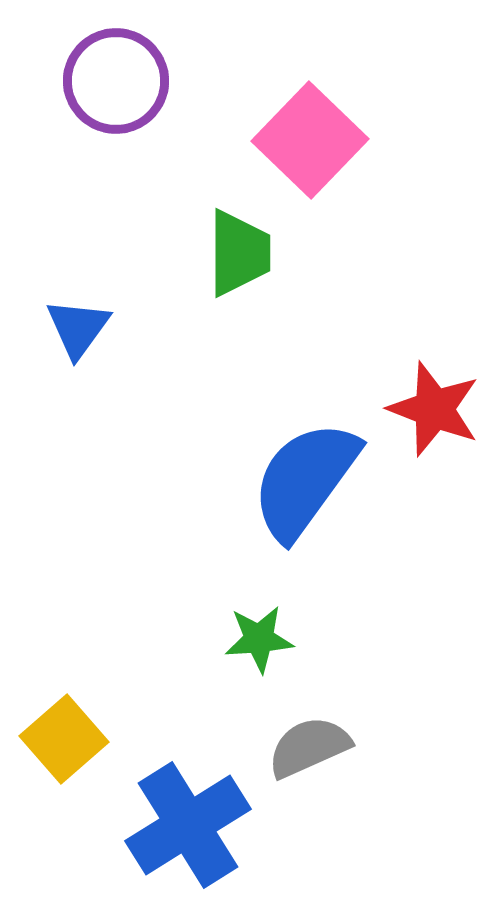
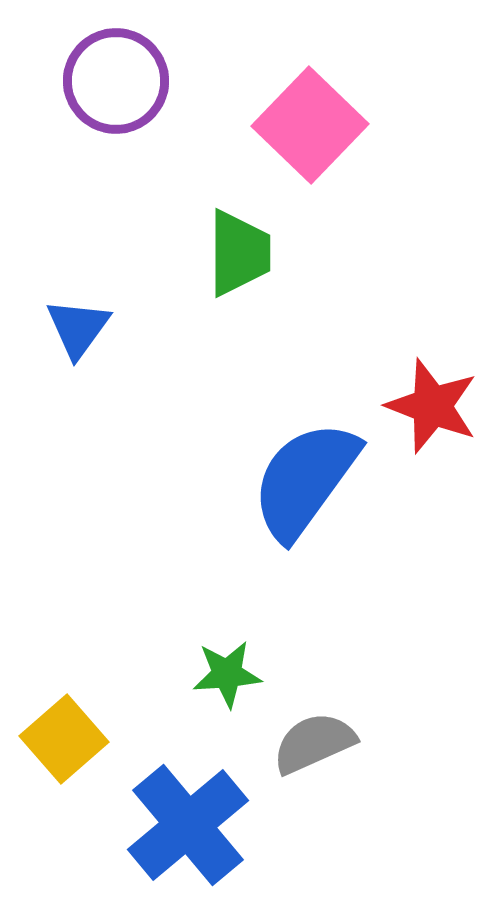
pink square: moved 15 px up
red star: moved 2 px left, 3 px up
green star: moved 32 px left, 35 px down
gray semicircle: moved 5 px right, 4 px up
blue cross: rotated 8 degrees counterclockwise
